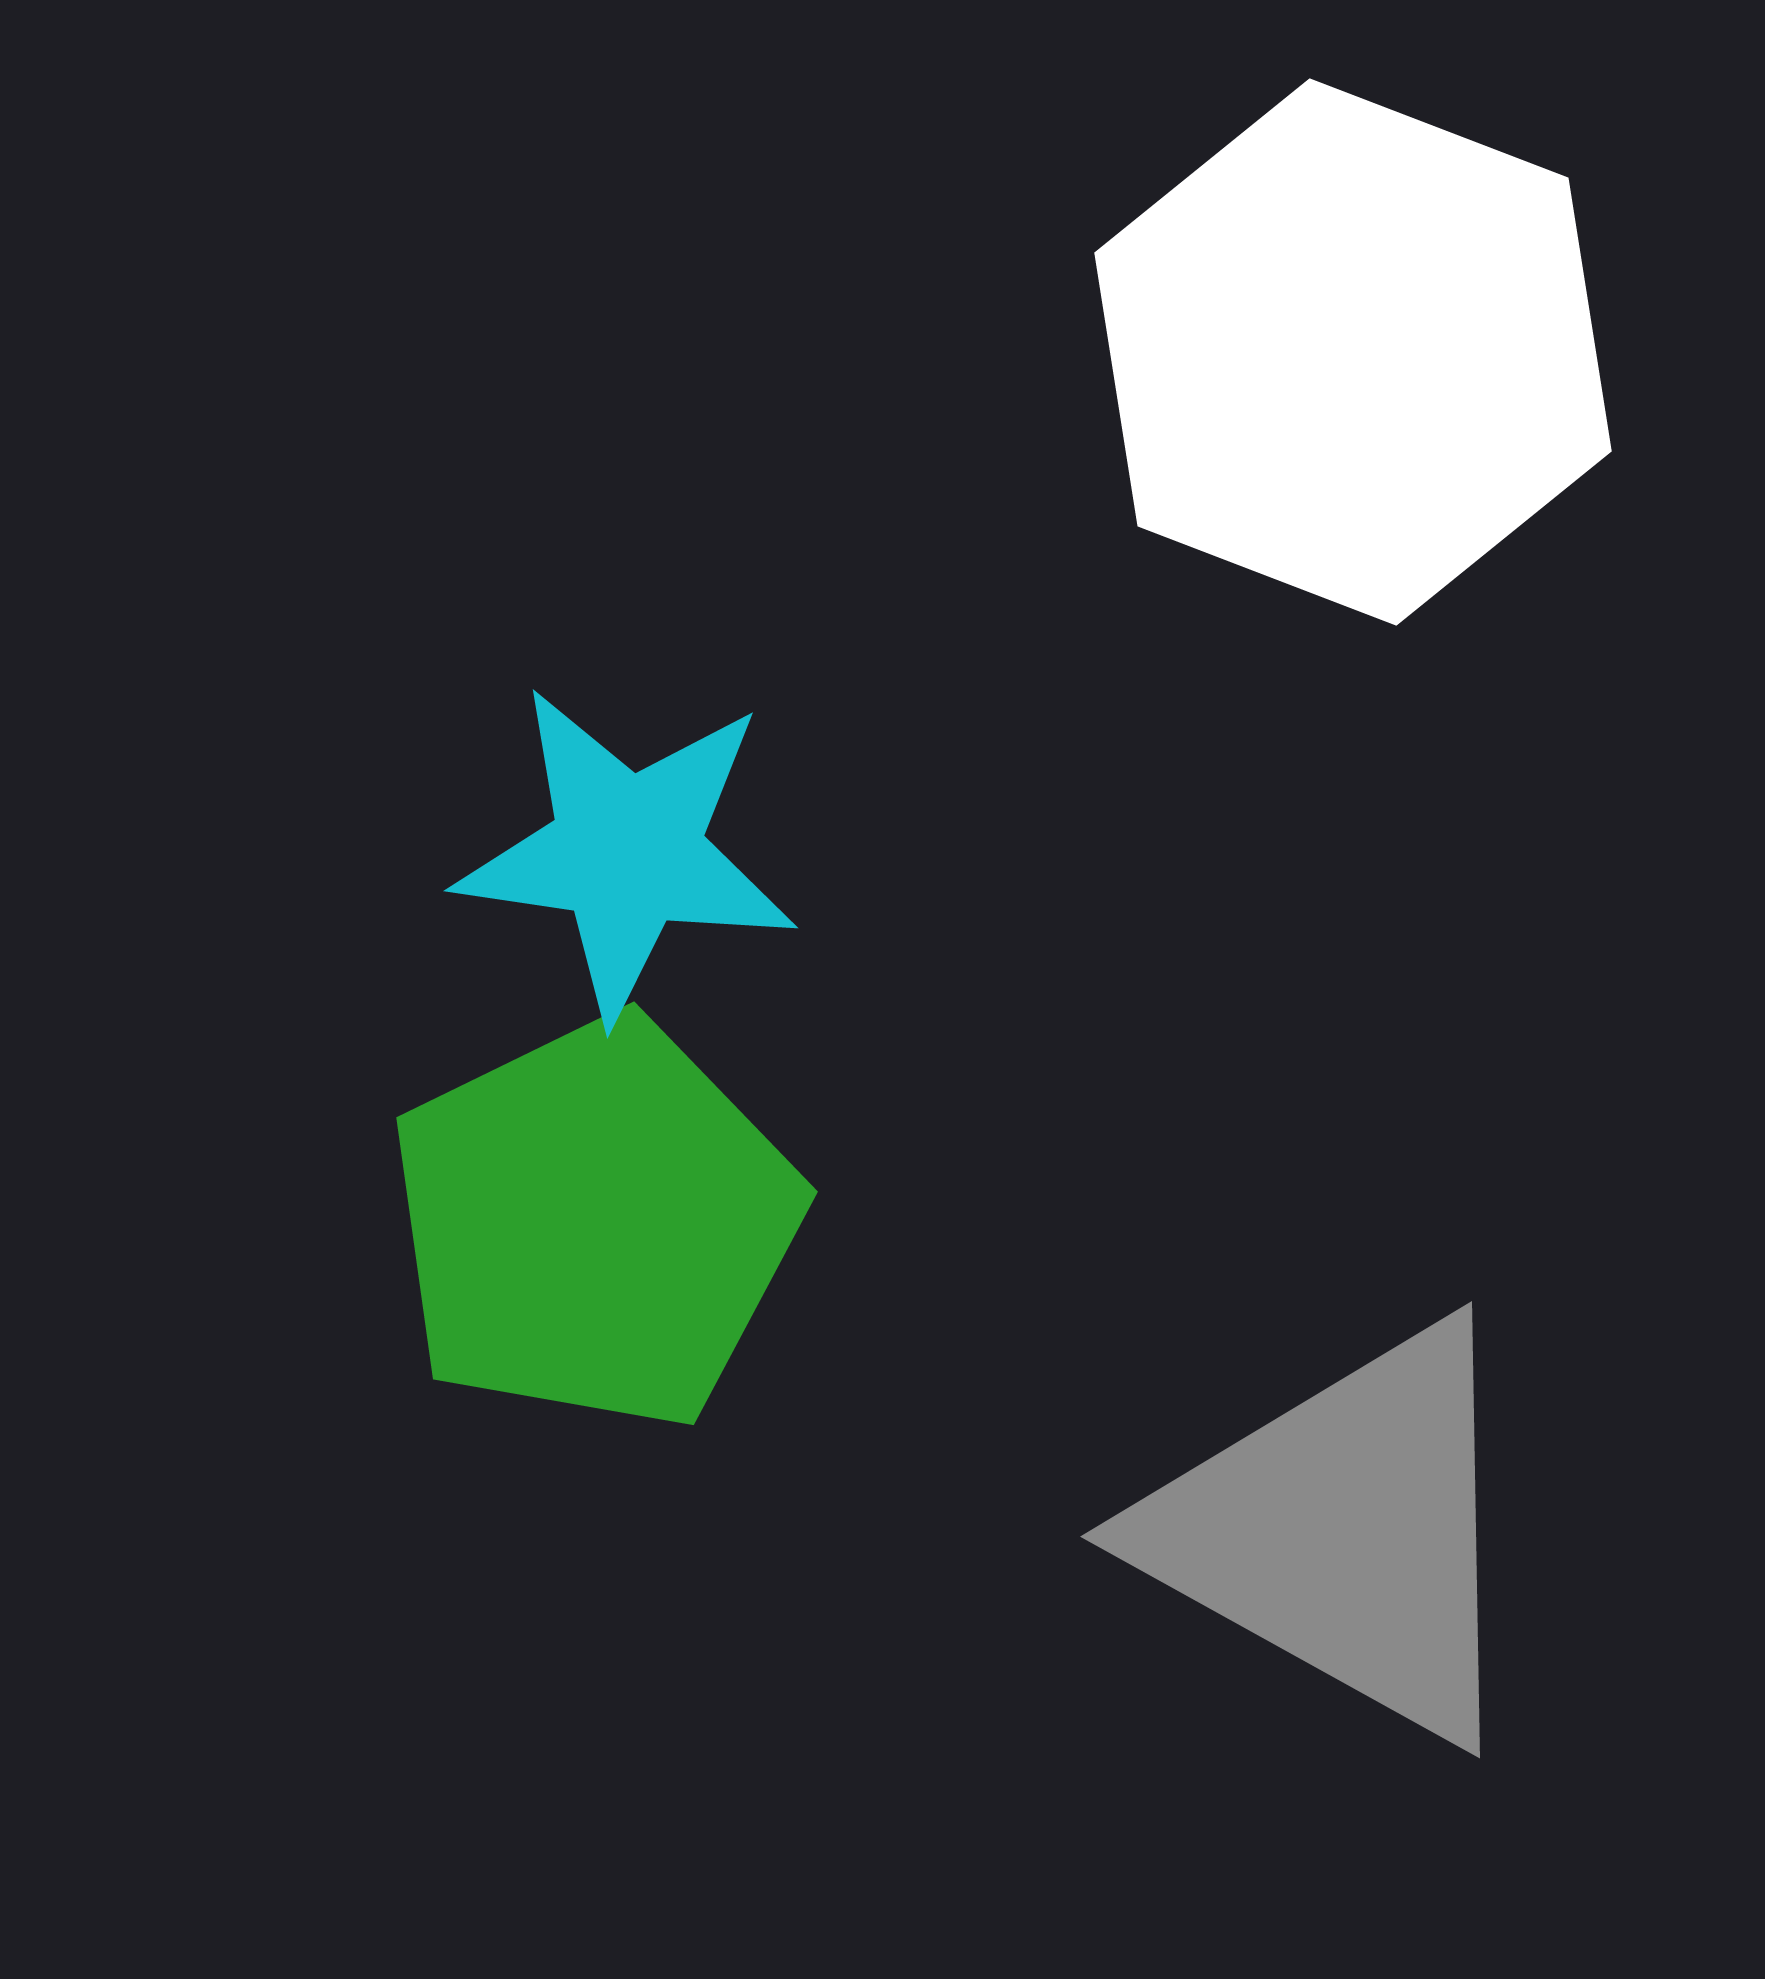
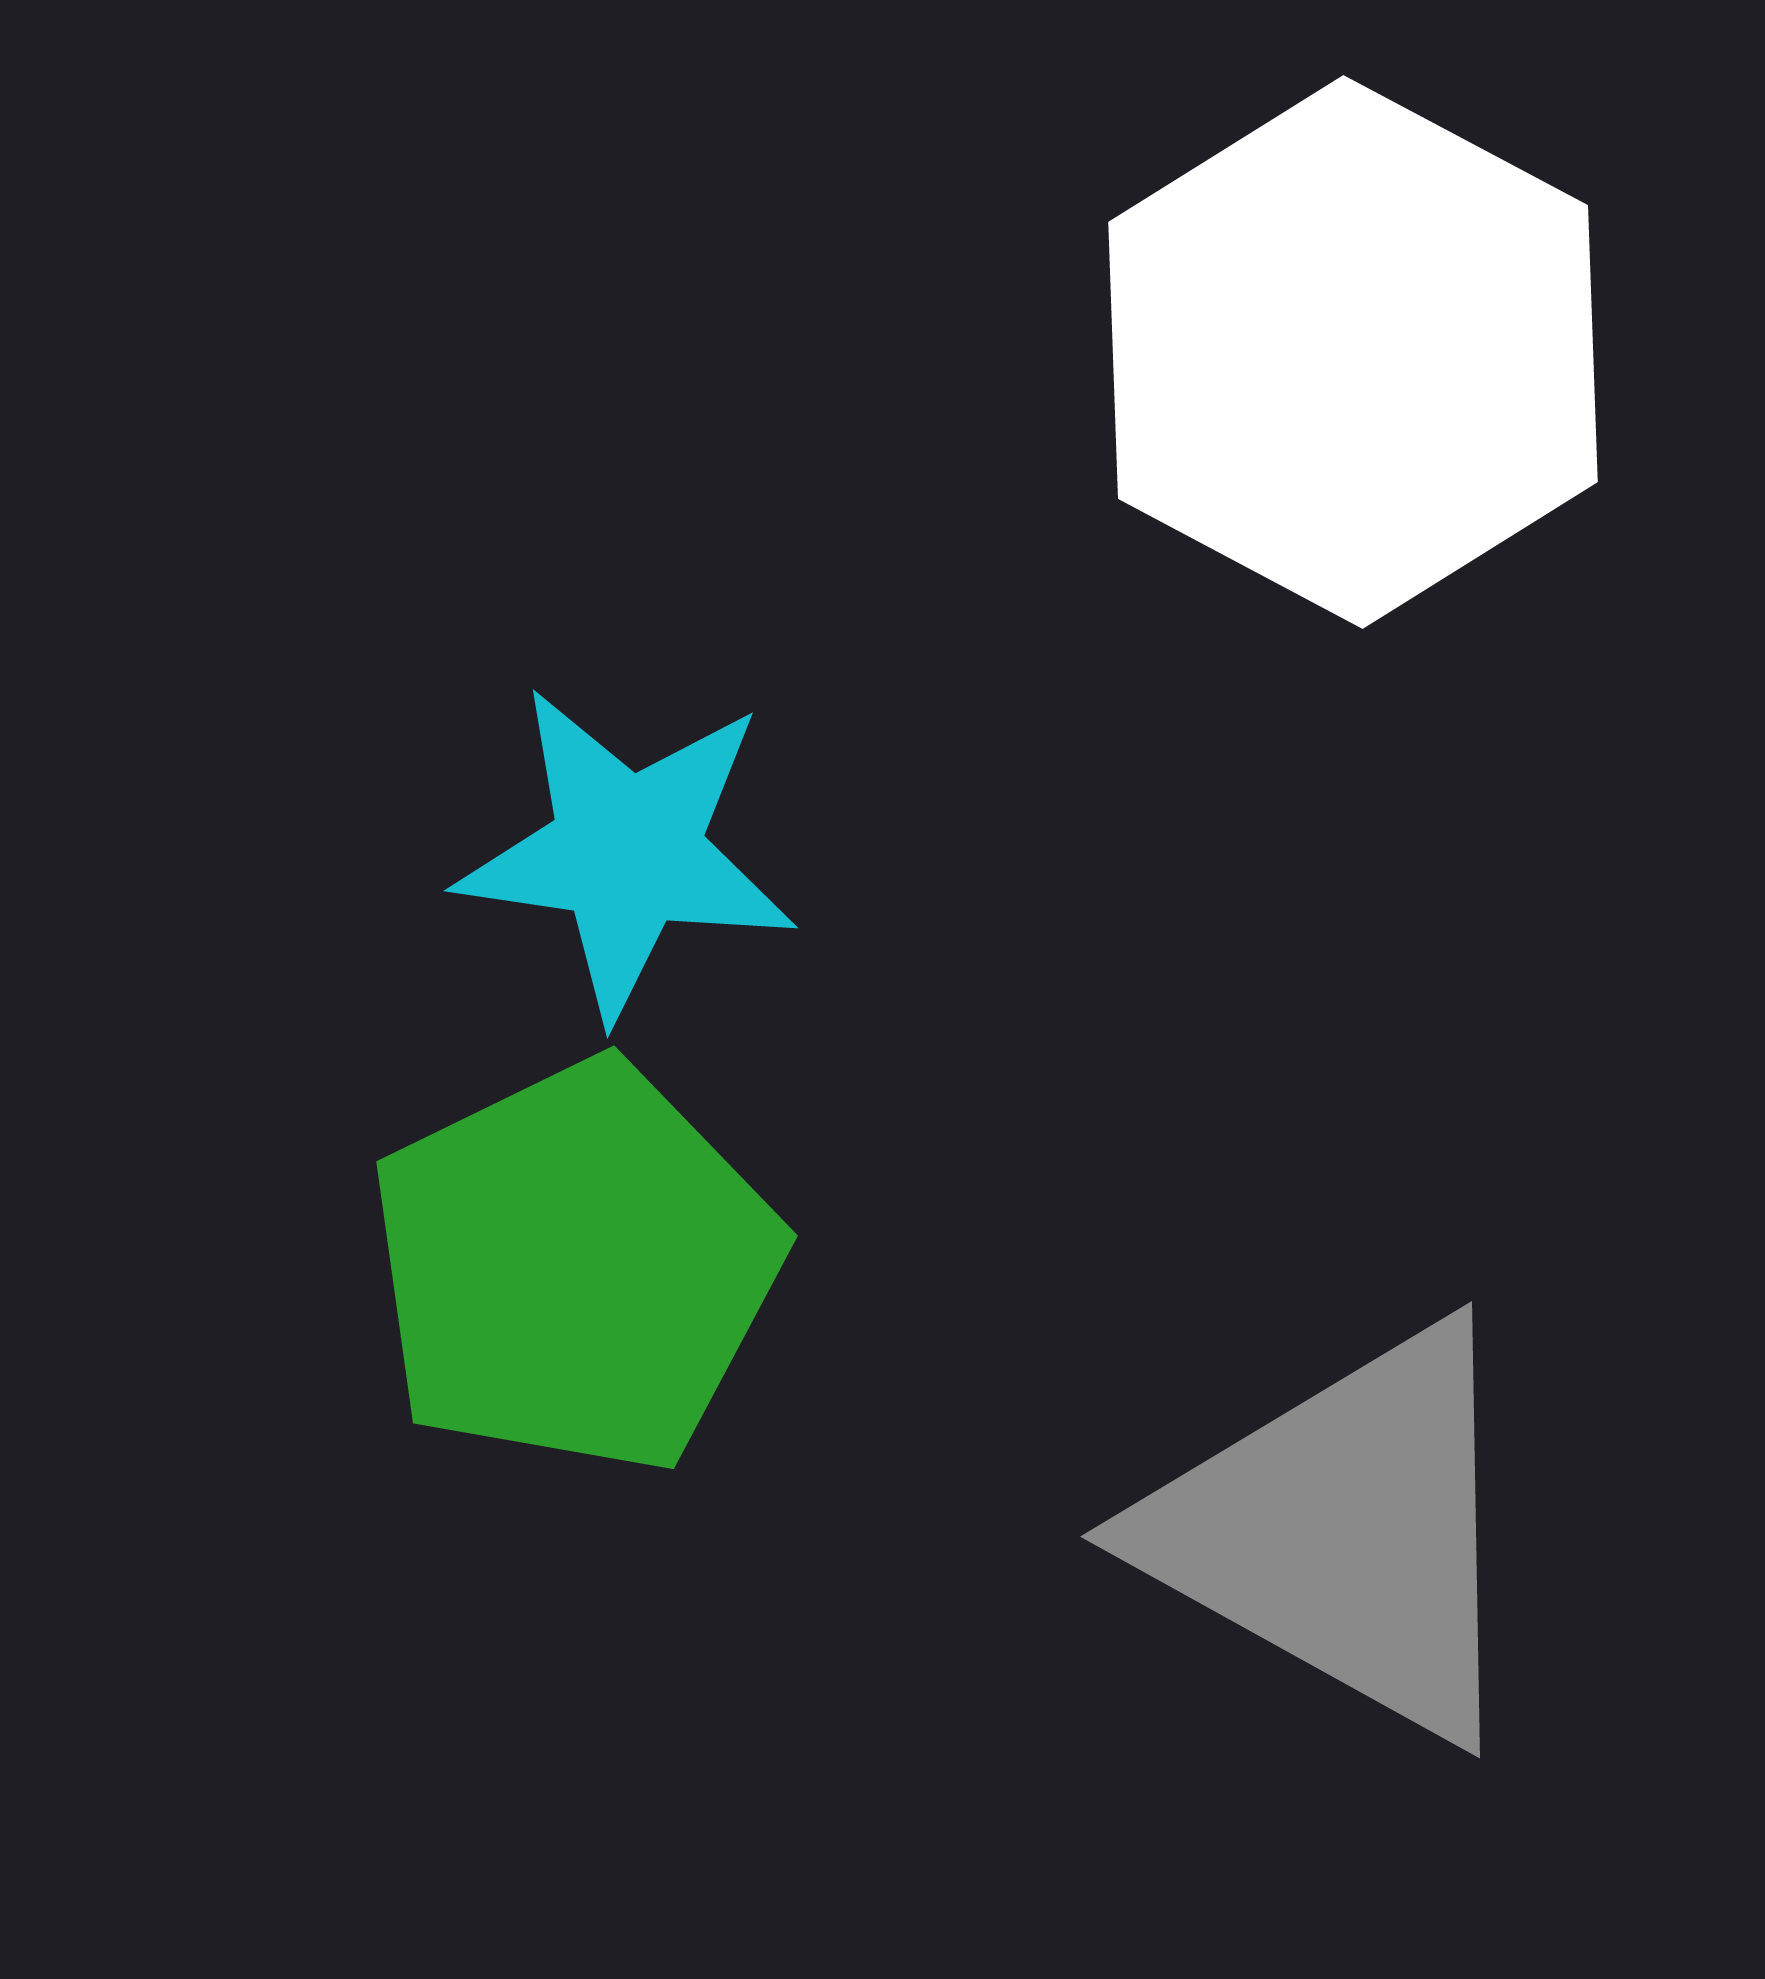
white hexagon: rotated 7 degrees clockwise
green pentagon: moved 20 px left, 44 px down
